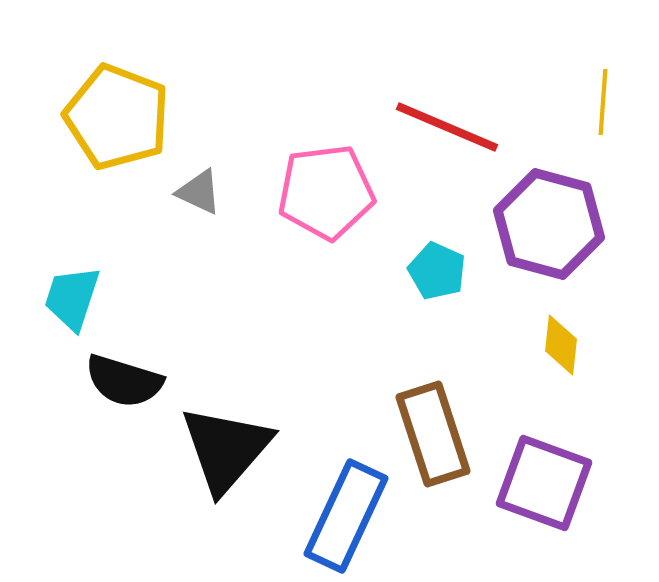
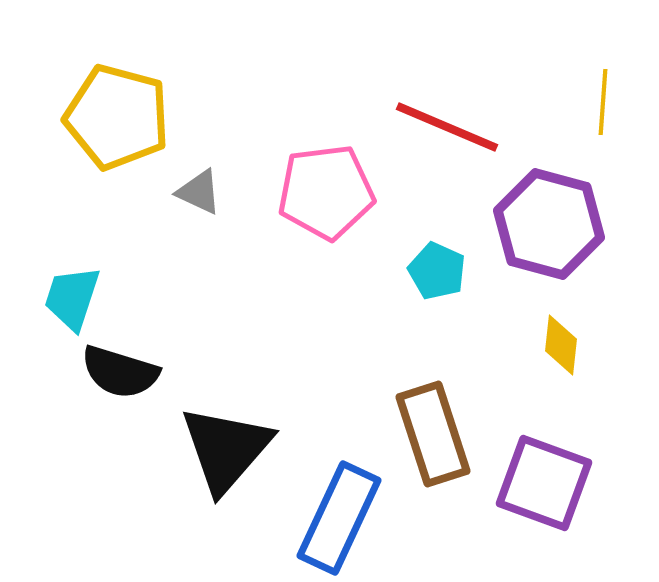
yellow pentagon: rotated 6 degrees counterclockwise
black semicircle: moved 4 px left, 9 px up
blue rectangle: moved 7 px left, 2 px down
